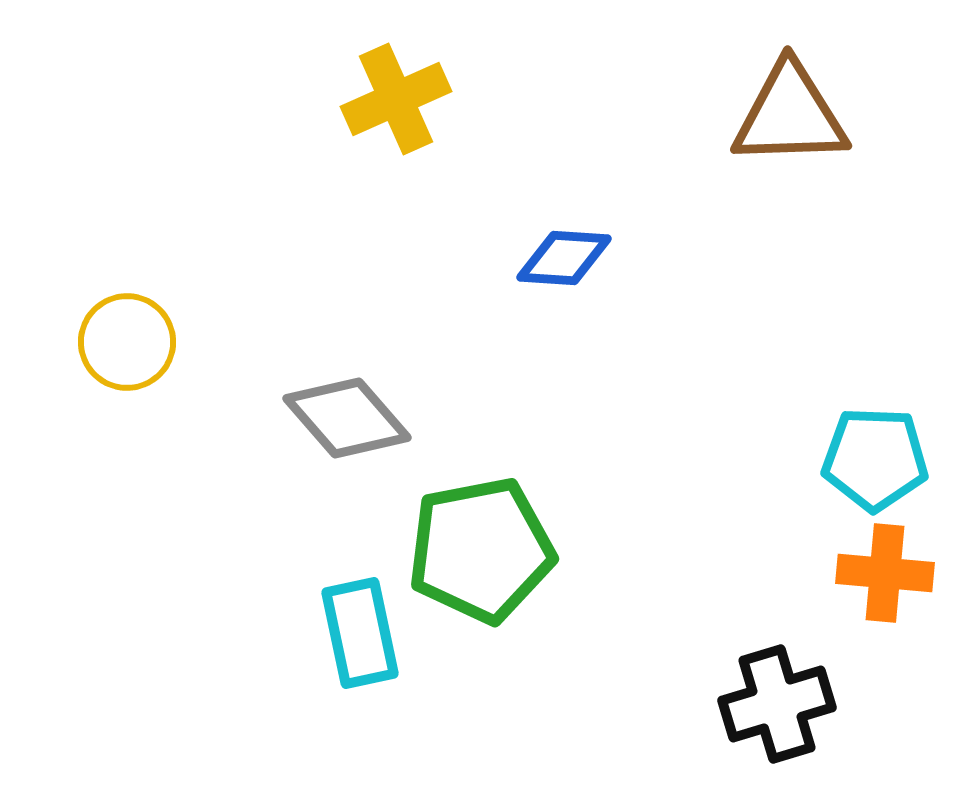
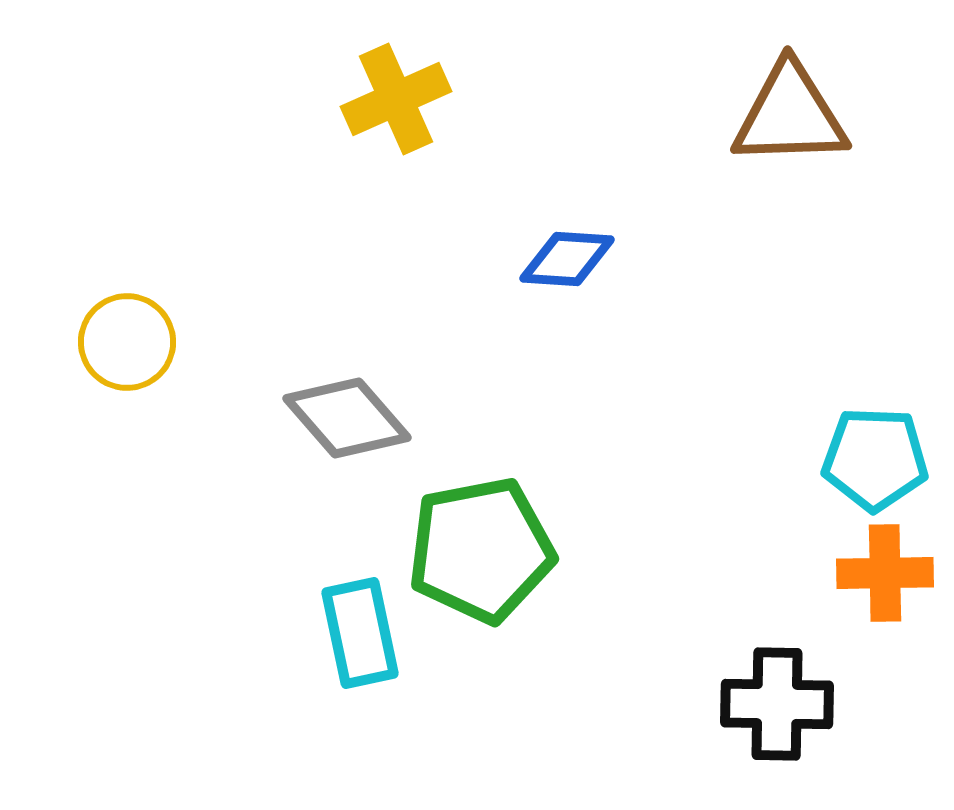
blue diamond: moved 3 px right, 1 px down
orange cross: rotated 6 degrees counterclockwise
black cross: rotated 18 degrees clockwise
